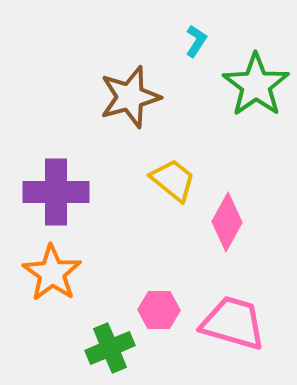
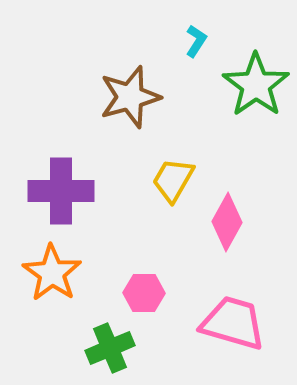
yellow trapezoid: rotated 99 degrees counterclockwise
purple cross: moved 5 px right, 1 px up
pink hexagon: moved 15 px left, 17 px up
